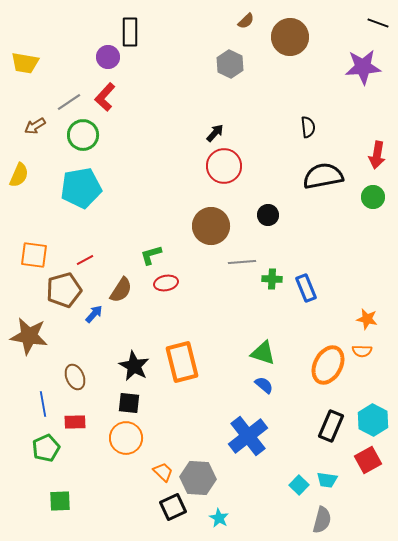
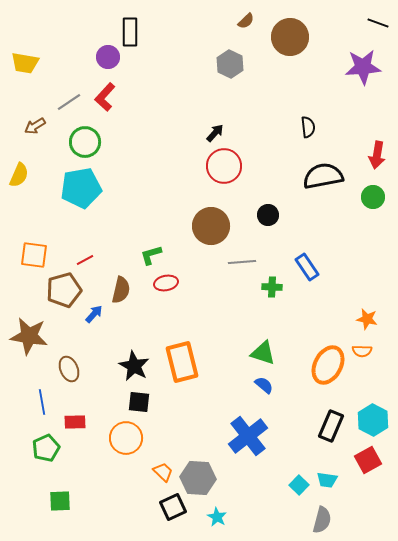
green circle at (83, 135): moved 2 px right, 7 px down
green cross at (272, 279): moved 8 px down
blue rectangle at (306, 288): moved 1 px right, 21 px up; rotated 12 degrees counterclockwise
brown semicircle at (121, 290): rotated 20 degrees counterclockwise
brown ellipse at (75, 377): moved 6 px left, 8 px up
black square at (129, 403): moved 10 px right, 1 px up
blue line at (43, 404): moved 1 px left, 2 px up
cyan star at (219, 518): moved 2 px left, 1 px up
